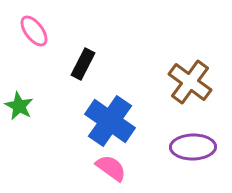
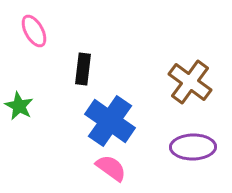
pink ellipse: rotated 8 degrees clockwise
black rectangle: moved 5 px down; rotated 20 degrees counterclockwise
